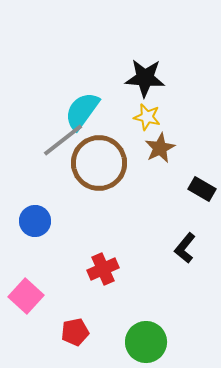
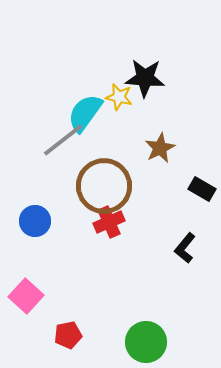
cyan semicircle: moved 3 px right, 2 px down
yellow star: moved 28 px left, 20 px up
brown circle: moved 5 px right, 23 px down
red cross: moved 6 px right, 47 px up
red pentagon: moved 7 px left, 3 px down
